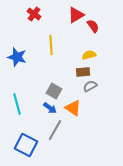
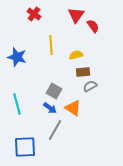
red triangle: rotated 24 degrees counterclockwise
yellow semicircle: moved 13 px left
blue square: moved 1 px left, 2 px down; rotated 30 degrees counterclockwise
